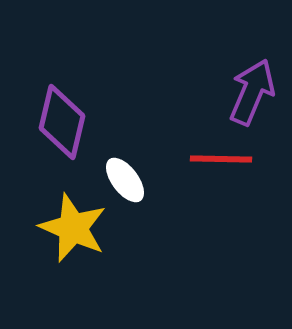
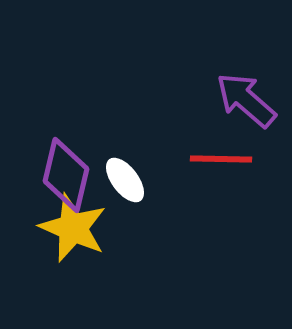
purple arrow: moved 6 px left, 8 px down; rotated 72 degrees counterclockwise
purple diamond: moved 4 px right, 53 px down
